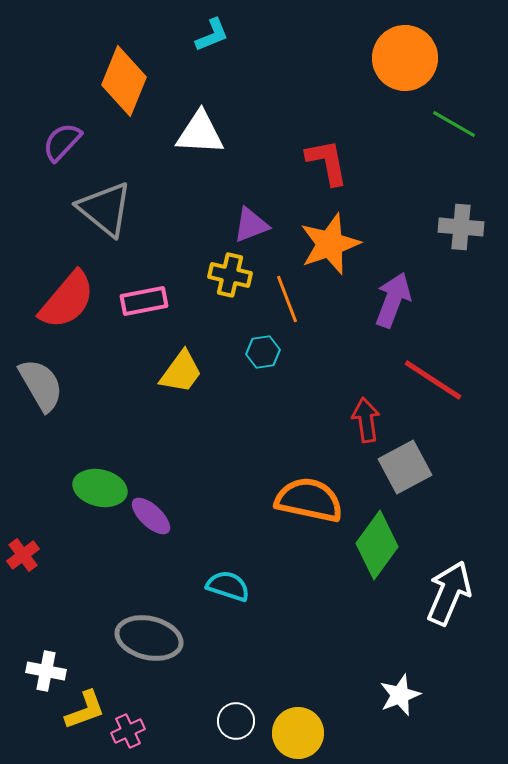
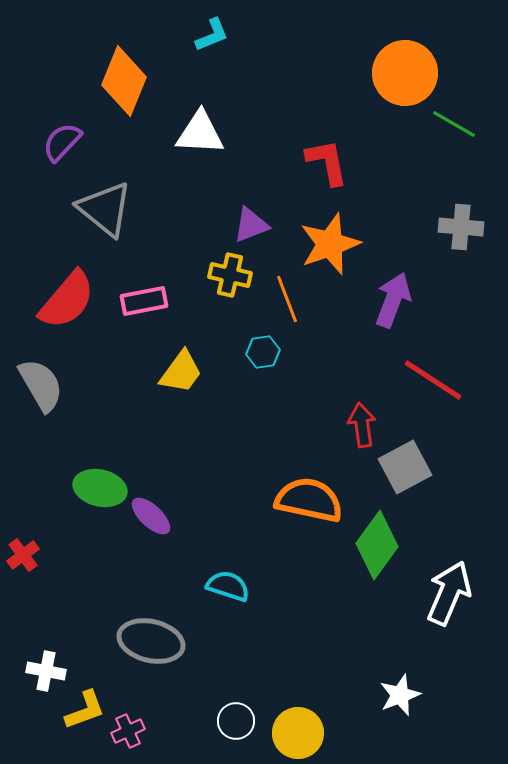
orange circle: moved 15 px down
red arrow: moved 4 px left, 5 px down
gray ellipse: moved 2 px right, 3 px down
